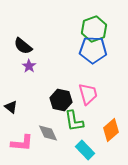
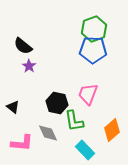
pink trapezoid: rotated 145 degrees counterclockwise
black hexagon: moved 4 px left, 3 px down
black triangle: moved 2 px right
orange diamond: moved 1 px right
